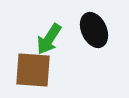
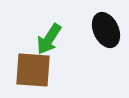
black ellipse: moved 12 px right
